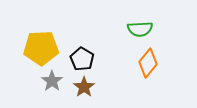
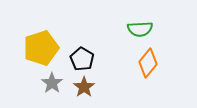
yellow pentagon: rotated 16 degrees counterclockwise
gray star: moved 2 px down
